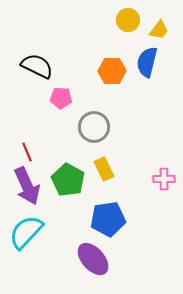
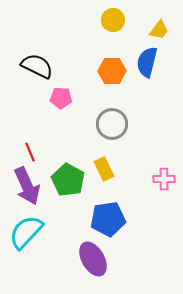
yellow circle: moved 15 px left
gray circle: moved 18 px right, 3 px up
red line: moved 3 px right
purple ellipse: rotated 12 degrees clockwise
